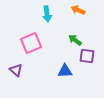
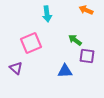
orange arrow: moved 8 px right
purple triangle: moved 2 px up
